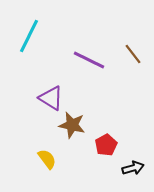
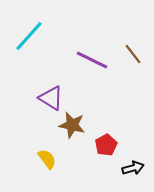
cyan line: rotated 16 degrees clockwise
purple line: moved 3 px right
